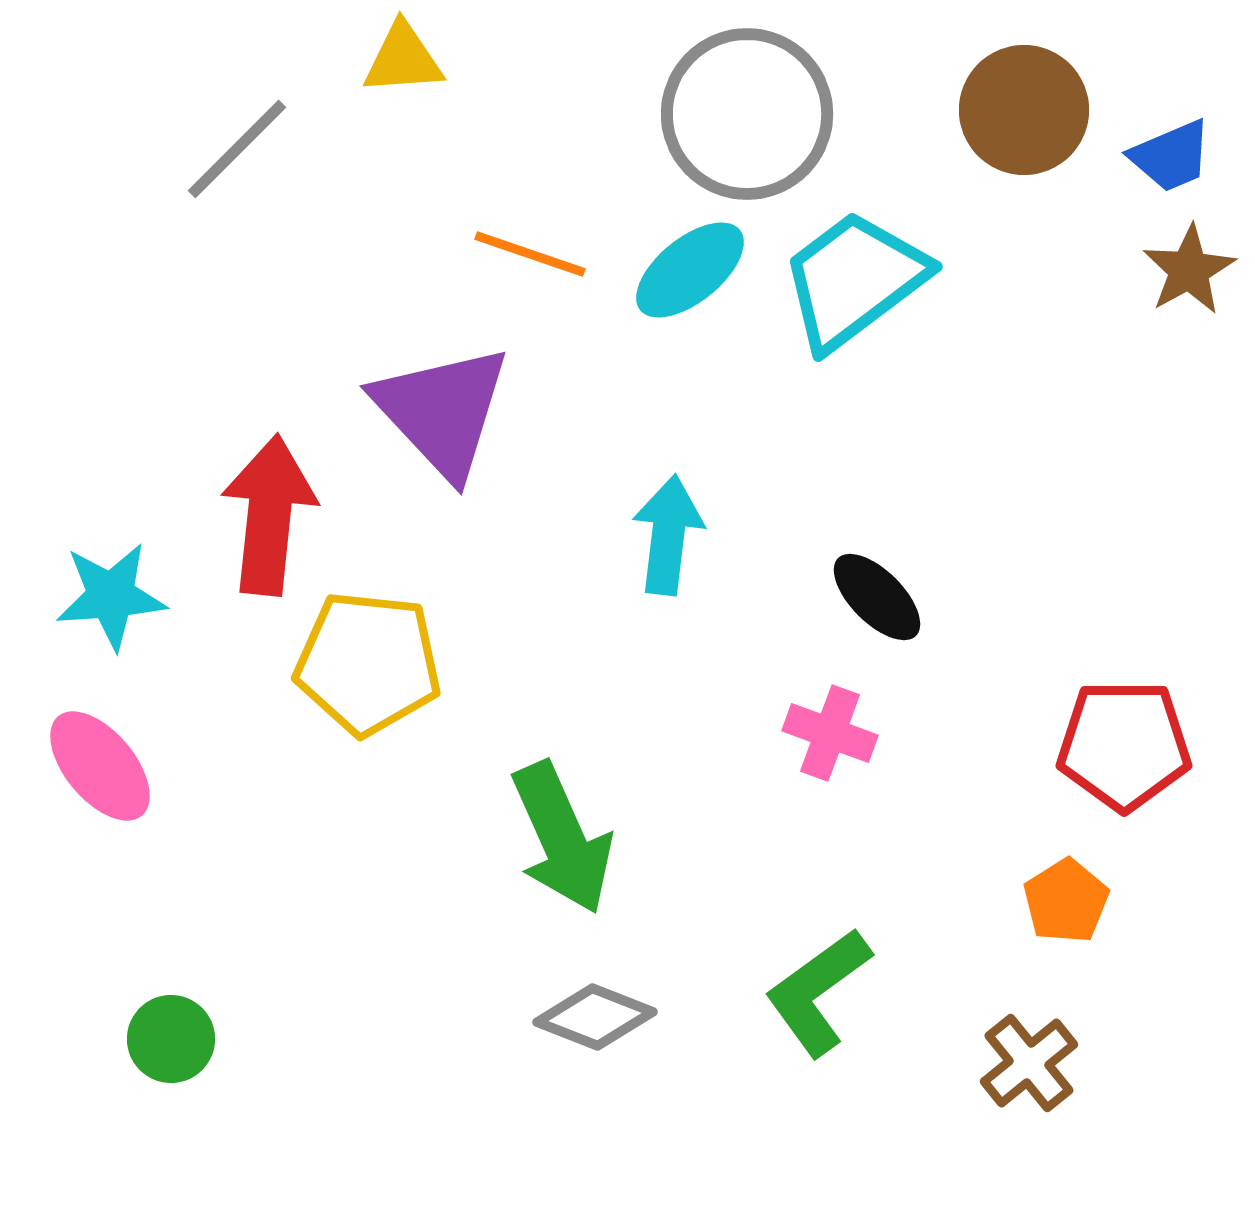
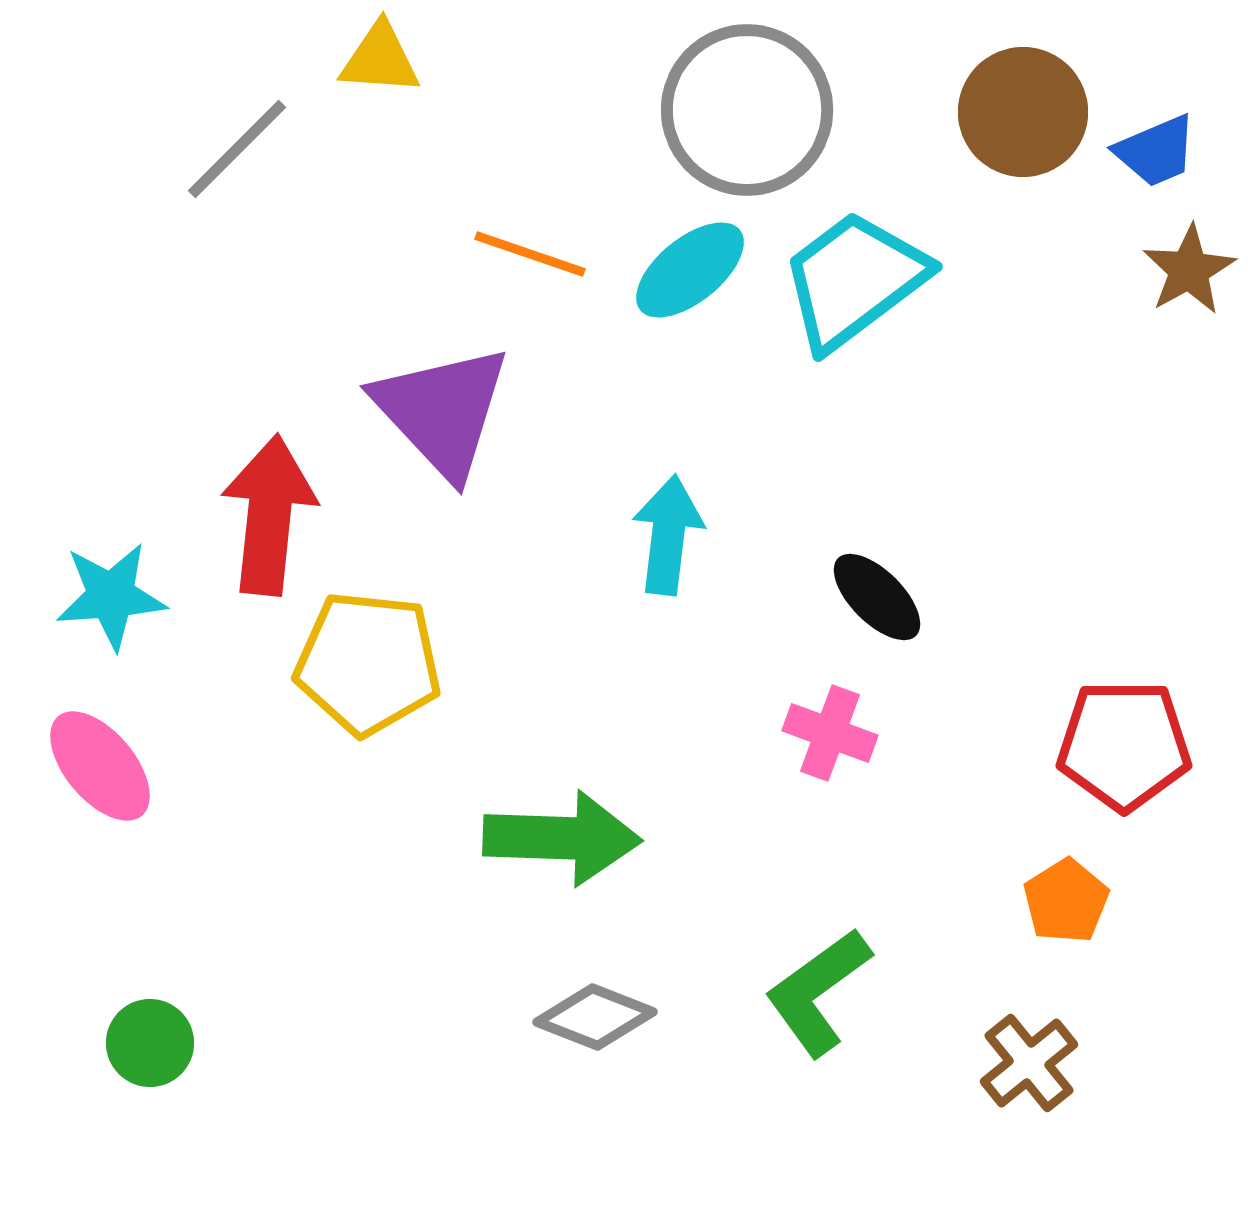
yellow triangle: moved 23 px left; rotated 8 degrees clockwise
brown circle: moved 1 px left, 2 px down
gray circle: moved 4 px up
blue trapezoid: moved 15 px left, 5 px up
green arrow: rotated 64 degrees counterclockwise
green circle: moved 21 px left, 4 px down
